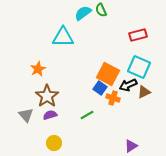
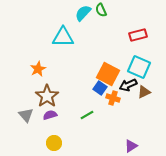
cyan semicircle: rotated 12 degrees counterclockwise
